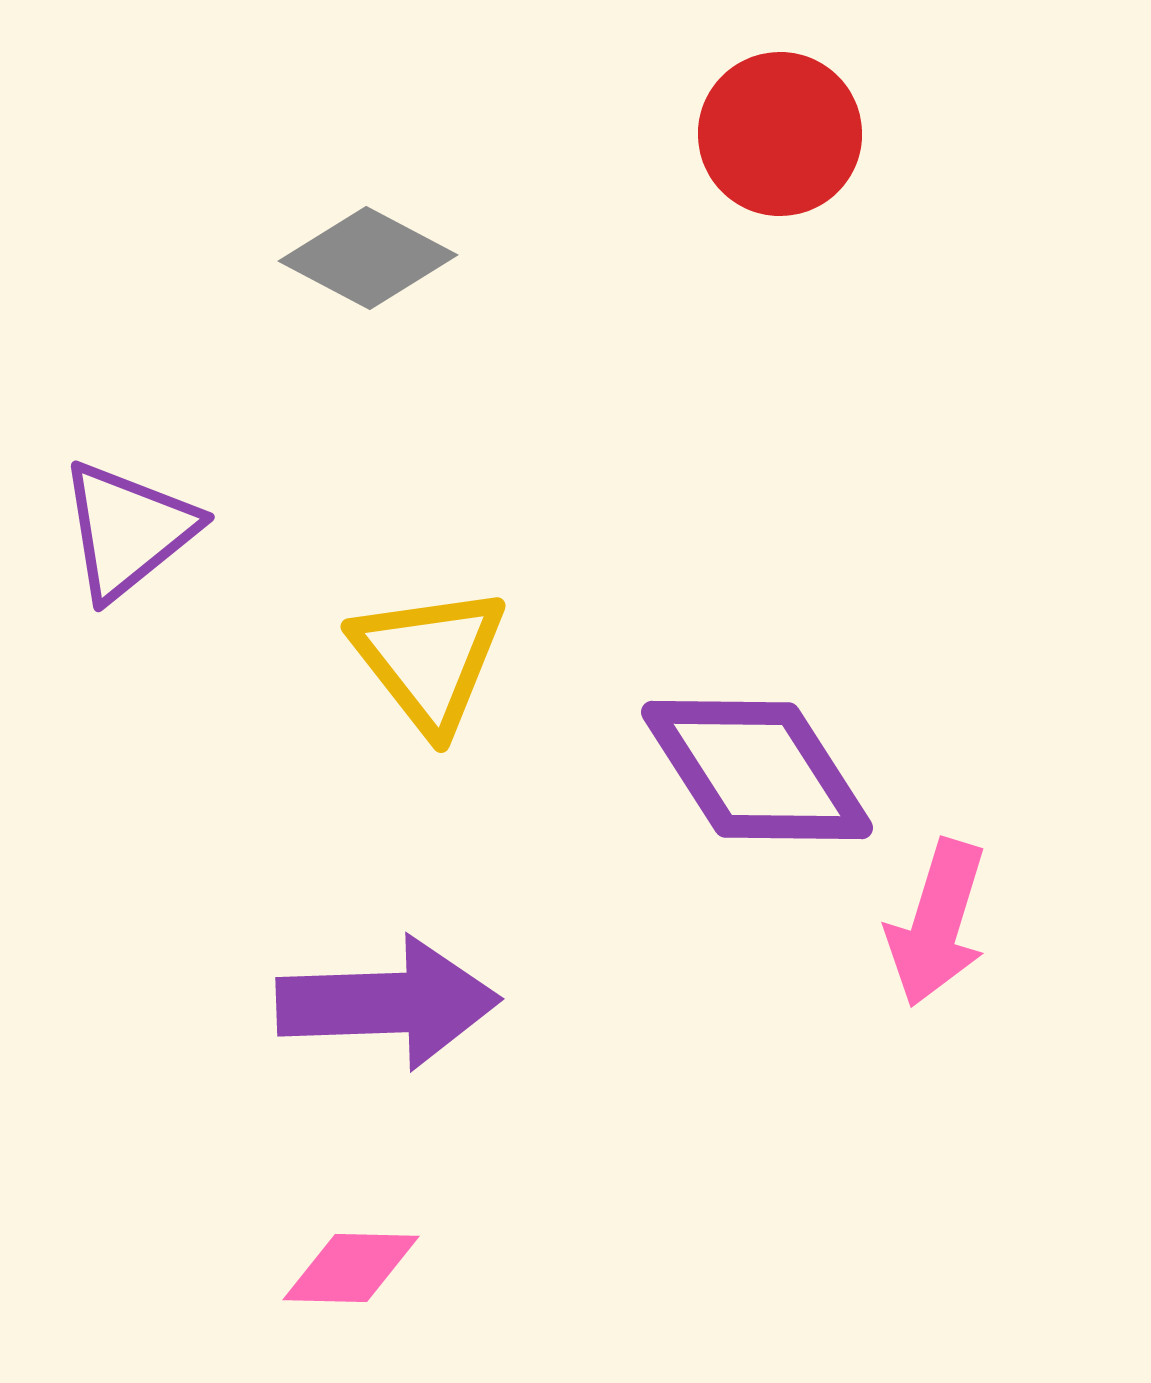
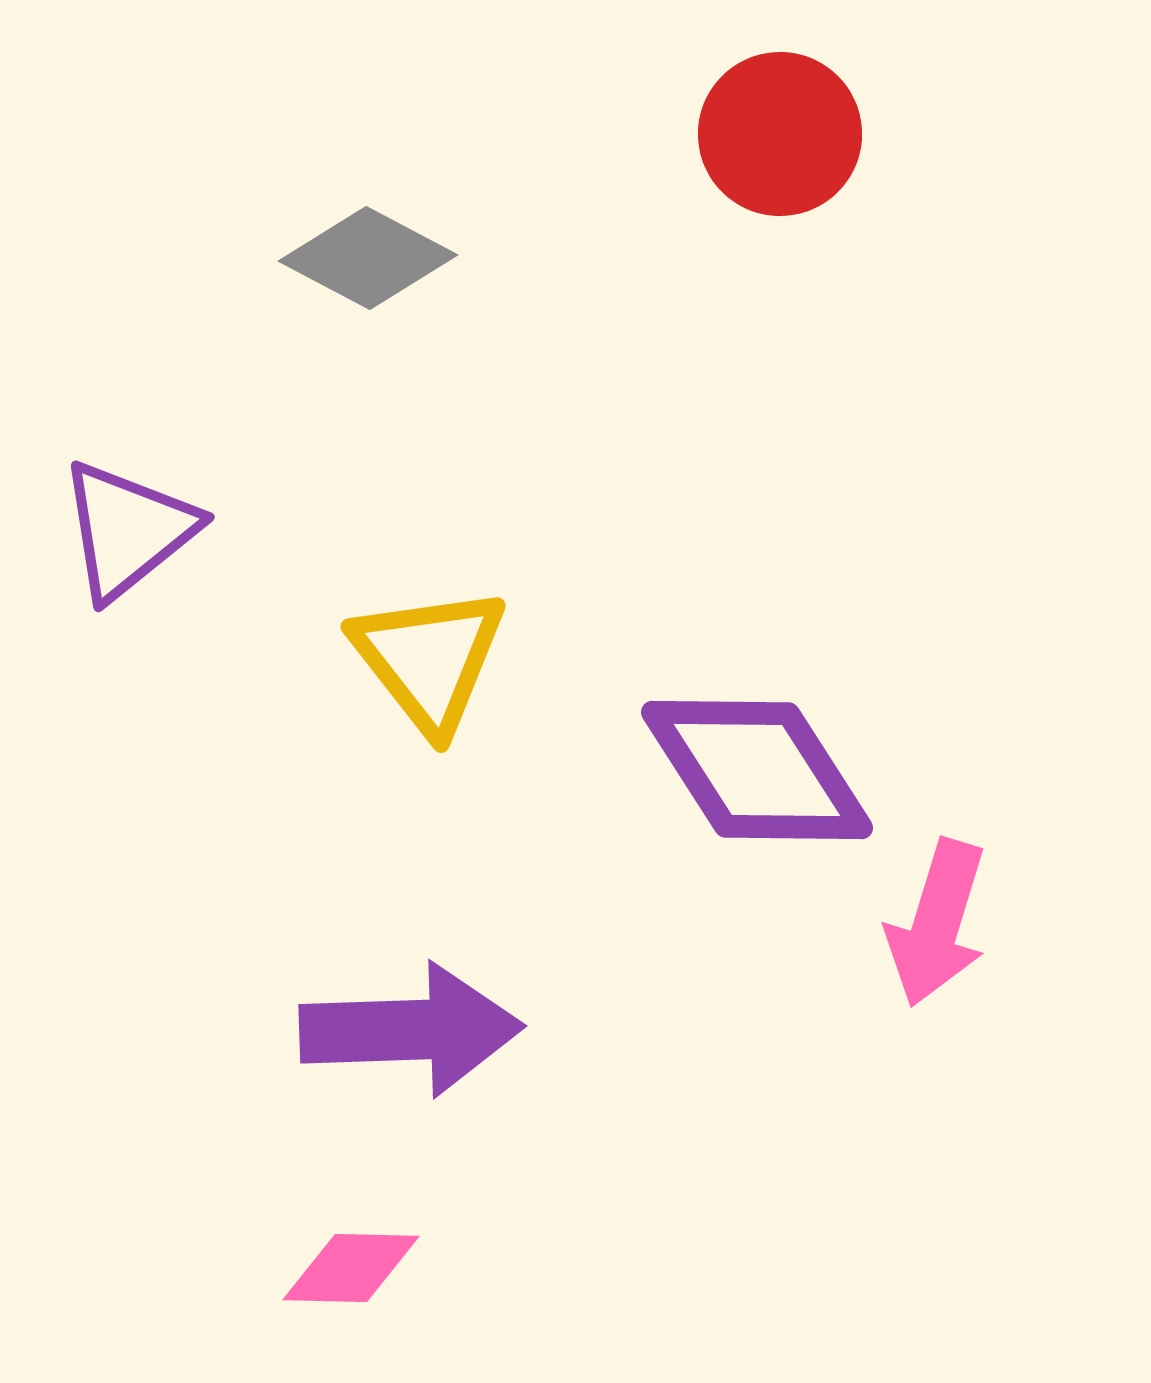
purple arrow: moved 23 px right, 27 px down
